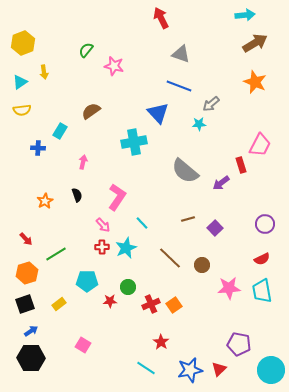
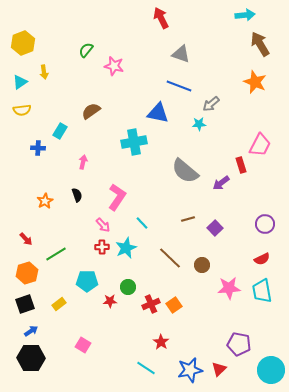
brown arrow at (255, 43): moved 5 px right, 1 px down; rotated 90 degrees counterclockwise
blue triangle at (158, 113): rotated 35 degrees counterclockwise
